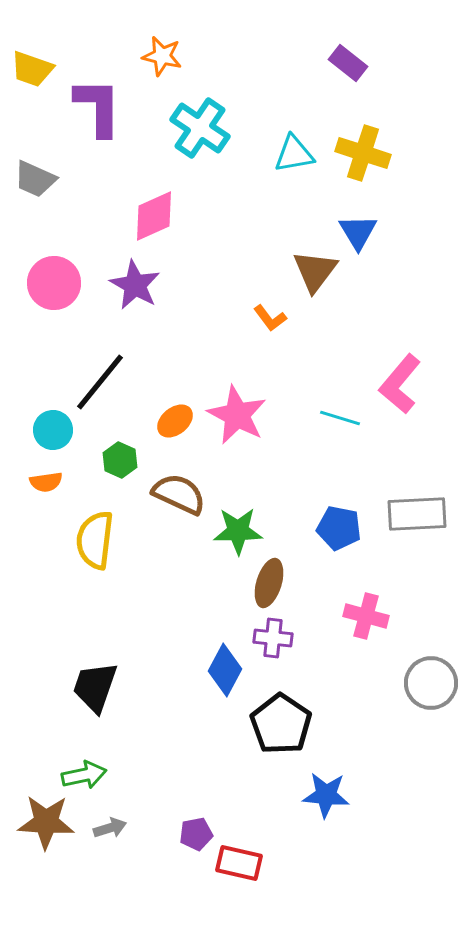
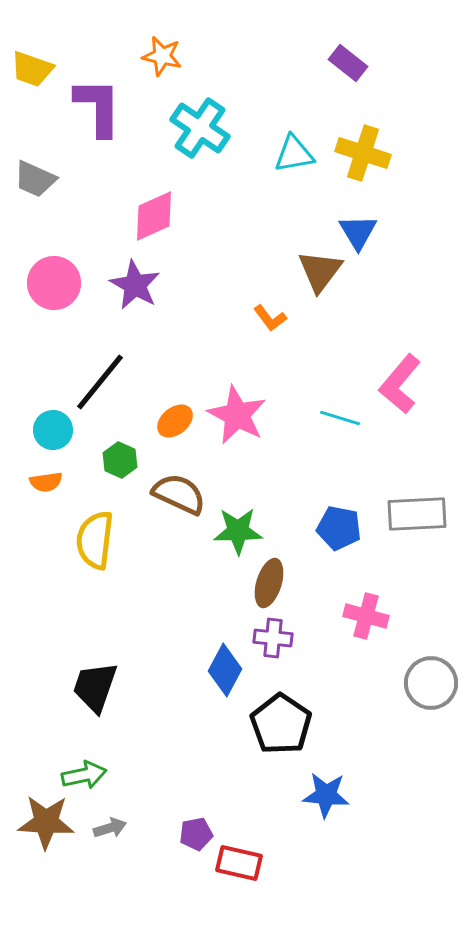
brown triangle: moved 5 px right
